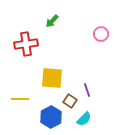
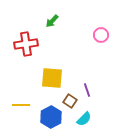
pink circle: moved 1 px down
yellow line: moved 1 px right, 6 px down
